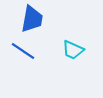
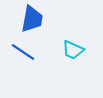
blue line: moved 1 px down
